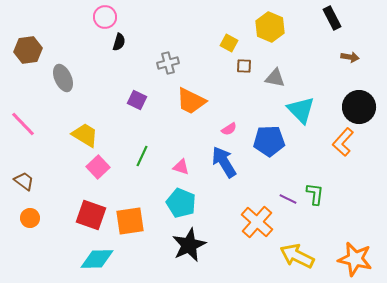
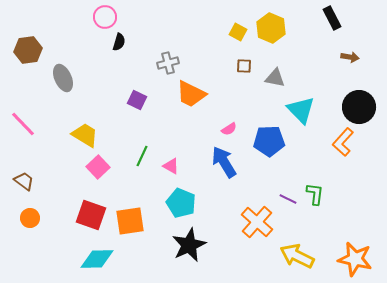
yellow hexagon: moved 1 px right, 1 px down
yellow square: moved 9 px right, 11 px up
orange trapezoid: moved 7 px up
pink triangle: moved 10 px left, 1 px up; rotated 12 degrees clockwise
